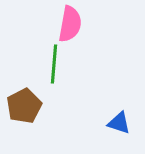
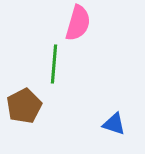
pink semicircle: moved 8 px right, 1 px up; rotated 6 degrees clockwise
blue triangle: moved 5 px left, 1 px down
